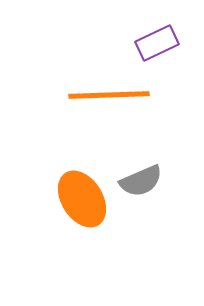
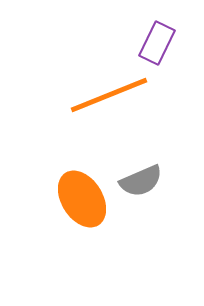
purple rectangle: rotated 39 degrees counterclockwise
orange line: rotated 20 degrees counterclockwise
